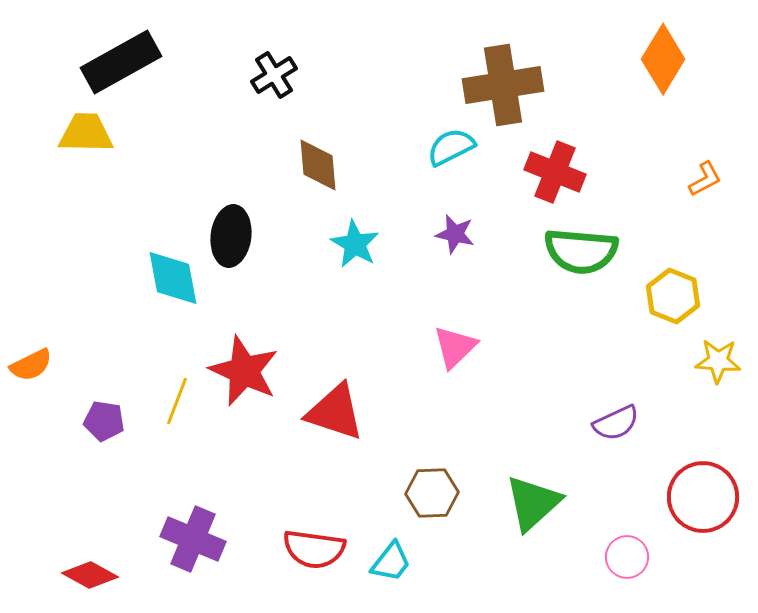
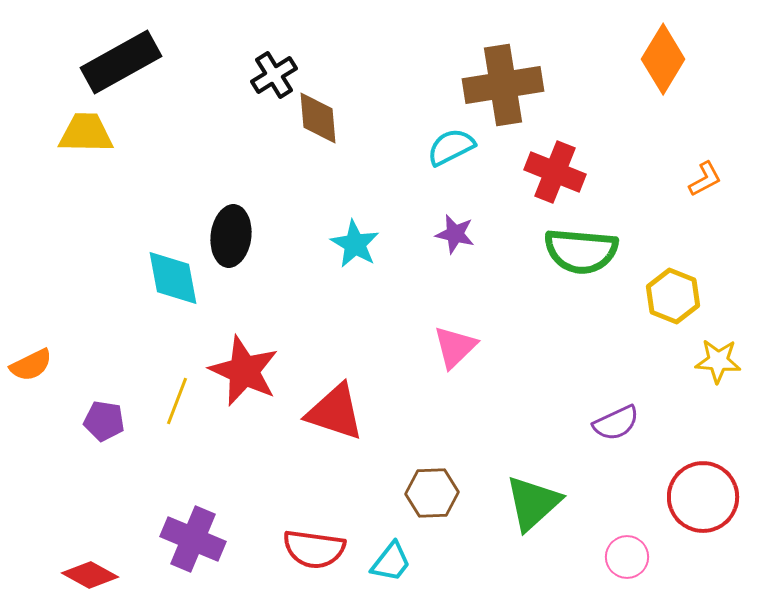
brown diamond: moved 47 px up
